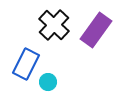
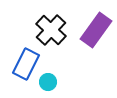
black cross: moved 3 px left, 5 px down
